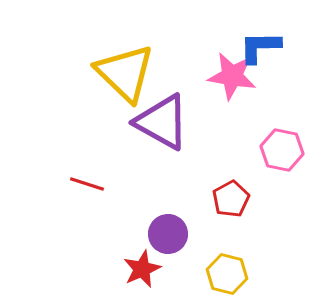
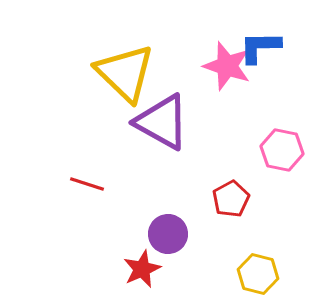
pink star: moved 5 px left, 10 px up; rotated 9 degrees clockwise
yellow hexagon: moved 31 px right
